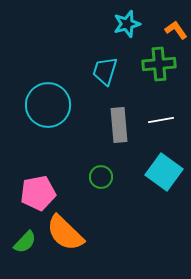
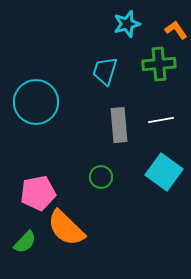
cyan circle: moved 12 px left, 3 px up
orange semicircle: moved 1 px right, 5 px up
